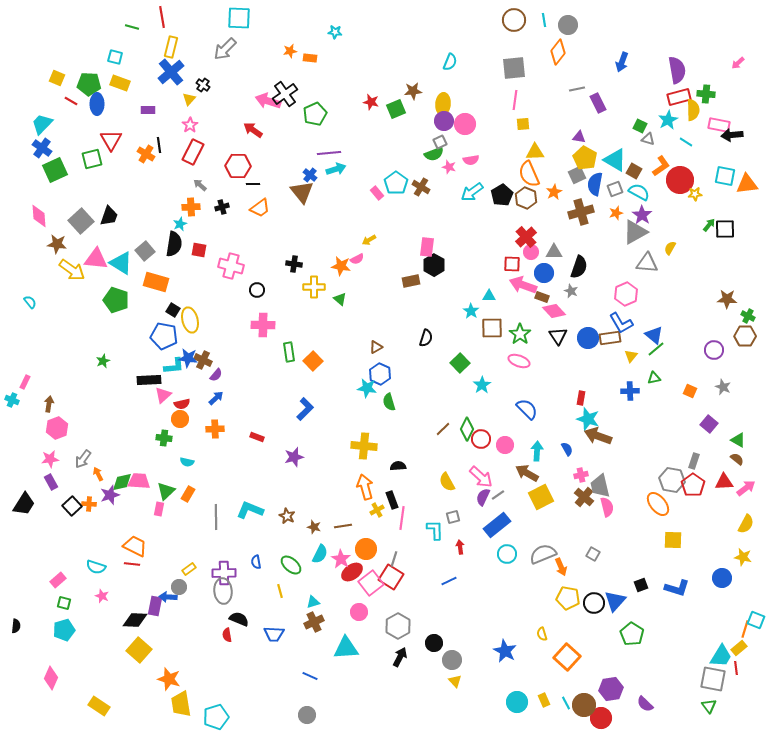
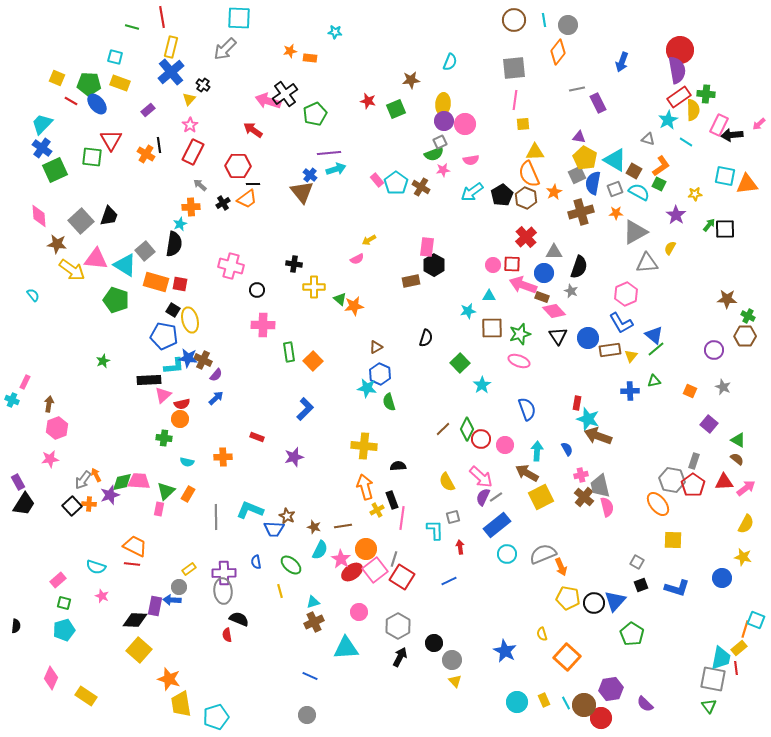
pink arrow at (738, 63): moved 21 px right, 61 px down
brown star at (413, 91): moved 2 px left, 11 px up
red rectangle at (679, 97): rotated 20 degrees counterclockwise
red star at (371, 102): moved 3 px left, 1 px up
blue ellipse at (97, 104): rotated 40 degrees counterclockwise
purple rectangle at (148, 110): rotated 40 degrees counterclockwise
pink rectangle at (719, 125): rotated 75 degrees counterclockwise
green square at (640, 126): moved 19 px right, 58 px down
green square at (92, 159): moved 2 px up; rotated 20 degrees clockwise
pink star at (449, 167): moved 6 px left, 3 px down; rotated 24 degrees counterclockwise
red circle at (680, 180): moved 130 px up
blue semicircle at (595, 184): moved 2 px left, 1 px up
pink rectangle at (377, 193): moved 13 px up
black cross at (222, 207): moved 1 px right, 4 px up; rotated 16 degrees counterclockwise
orange trapezoid at (260, 208): moved 13 px left, 9 px up
orange star at (616, 213): rotated 16 degrees clockwise
purple star at (642, 215): moved 34 px right
red square at (199, 250): moved 19 px left, 34 px down
pink circle at (531, 252): moved 38 px left, 13 px down
cyan triangle at (121, 263): moved 4 px right, 2 px down
gray triangle at (647, 263): rotated 10 degrees counterclockwise
orange star at (341, 266): moved 13 px right, 40 px down; rotated 18 degrees counterclockwise
cyan semicircle at (30, 302): moved 3 px right, 7 px up
cyan star at (471, 311): moved 3 px left; rotated 28 degrees clockwise
green star at (520, 334): rotated 20 degrees clockwise
brown rectangle at (610, 338): moved 12 px down
green triangle at (654, 378): moved 3 px down
red rectangle at (581, 398): moved 4 px left, 5 px down
blue semicircle at (527, 409): rotated 25 degrees clockwise
orange cross at (215, 429): moved 8 px right, 28 px down
gray arrow at (83, 459): moved 21 px down
orange arrow at (98, 474): moved 2 px left, 1 px down
purple rectangle at (51, 482): moved 33 px left
gray line at (498, 495): moved 2 px left, 2 px down
cyan semicircle at (320, 554): moved 4 px up
gray square at (593, 554): moved 44 px right, 8 px down
red square at (391, 577): moved 11 px right
pink square at (371, 583): moved 4 px right, 13 px up
blue arrow at (168, 597): moved 4 px right, 3 px down
blue trapezoid at (274, 634): moved 105 px up
cyan trapezoid at (721, 656): moved 2 px down; rotated 20 degrees counterclockwise
yellow rectangle at (99, 706): moved 13 px left, 10 px up
